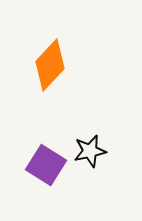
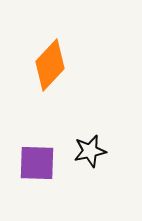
purple square: moved 9 px left, 2 px up; rotated 30 degrees counterclockwise
